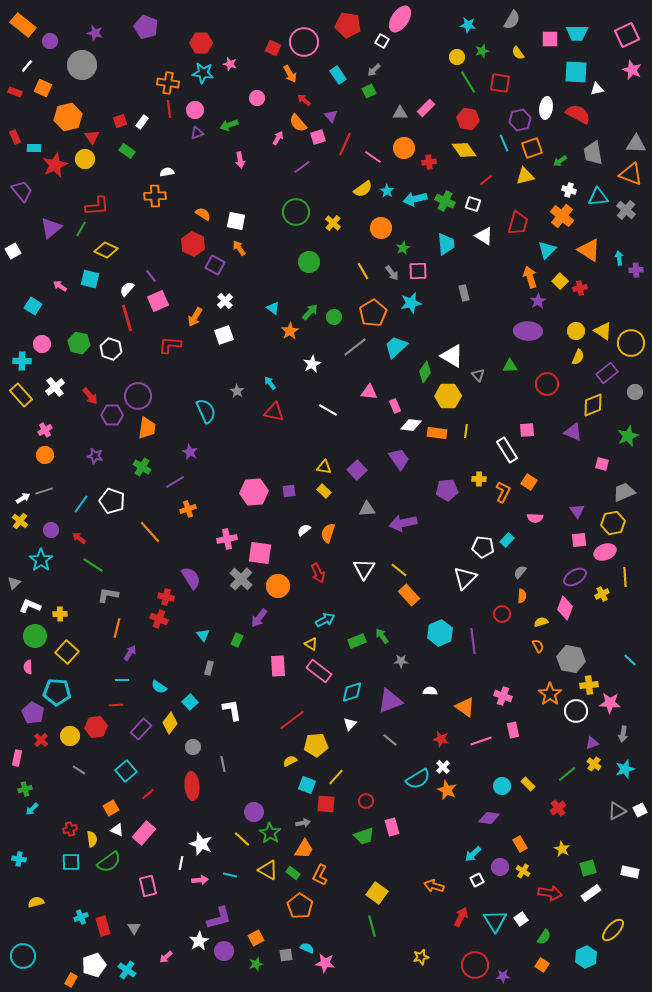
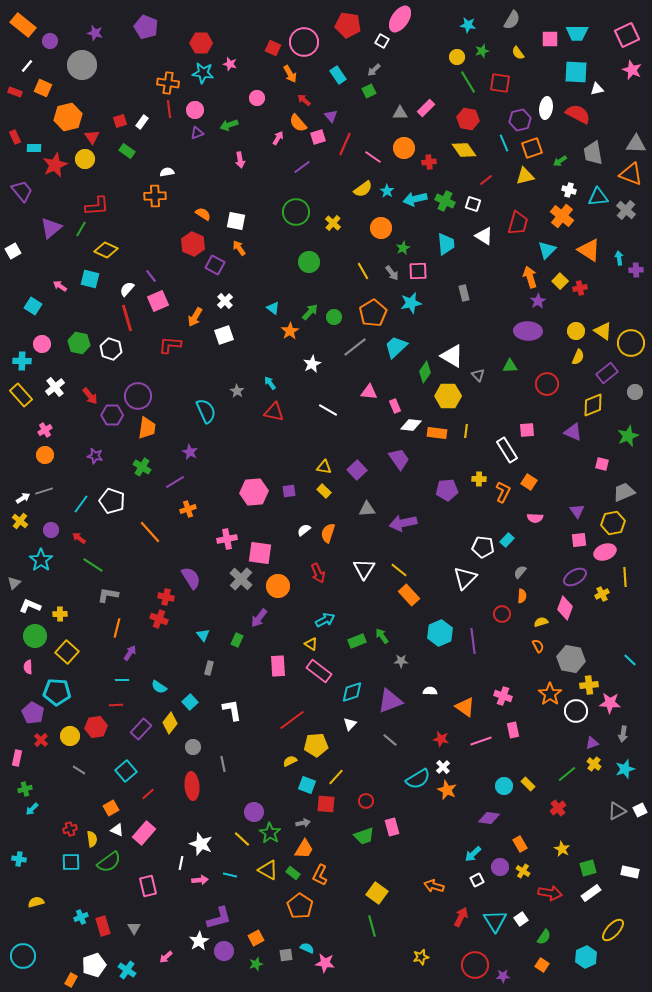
cyan circle at (502, 786): moved 2 px right
